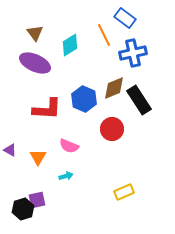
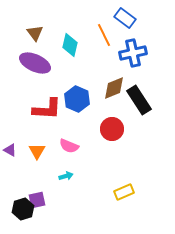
cyan diamond: rotated 45 degrees counterclockwise
blue hexagon: moved 7 px left
orange triangle: moved 1 px left, 6 px up
